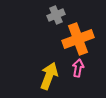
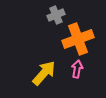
pink arrow: moved 1 px left, 1 px down
yellow arrow: moved 5 px left, 3 px up; rotated 20 degrees clockwise
